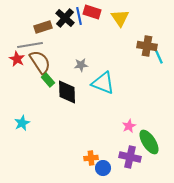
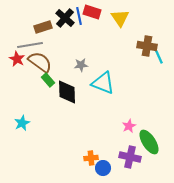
brown semicircle: rotated 20 degrees counterclockwise
